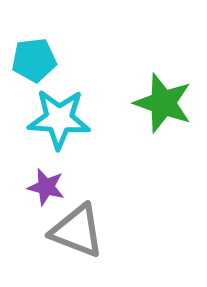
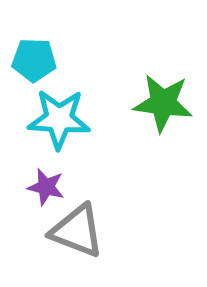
cyan pentagon: rotated 9 degrees clockwise
green star: rotated 12 degrees counterclockwise
